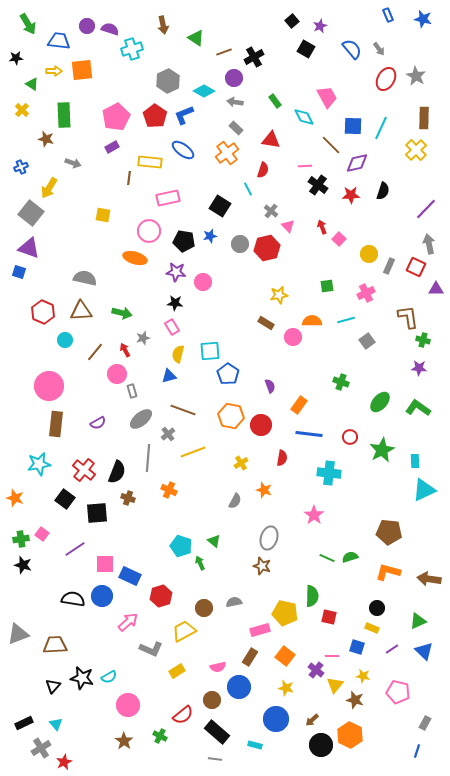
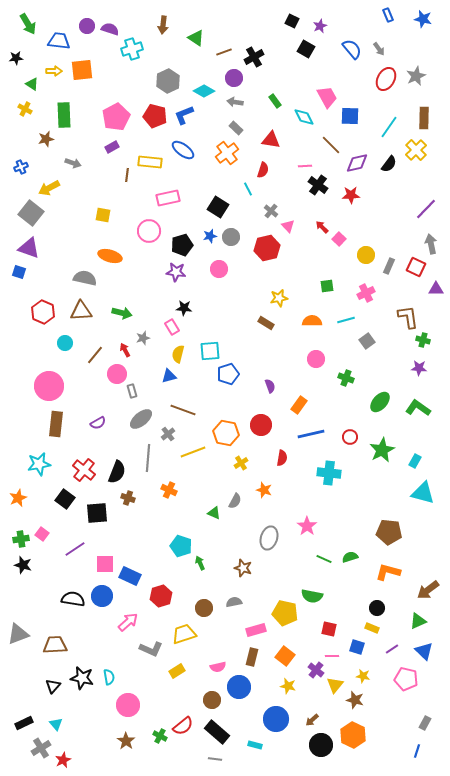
black square at (292, 21): rotated 24 degrees counterclockwise
brown arrow at (163, 25): rotated 18 degrees clockwise
gray star at (416, 76): rotated 18 degrees clockwise
yellow cross at (22, 110): moved 3 px right, 1 px up; rotated 16 degrees counterclockwise
red pentagon at (155, 116): rotated 20 degrees counterclockwise
blue square at (353, 126): moved 3 px left, 10 px up
cyan line at (381, 128): moved 8 px right, 1 px up; rotated 10 degrees clockwise
brown star at (46, 139): rotated 28 degrees counterclockwise
brown line at (129, 178): moved 2 px left, 3 px up
yellow arrow at (49, 188): rotated 30 degrees clockwise
black semicircle at (383, 191): moved 6 px right, 27 px up; rotated 18 degrees clockwise
black square at (220, 206): moved 2 px left, 1 px down
red arrow at (322, 227): rotated 24 degrees counterclockwise
black pentagon at (184, 241): moved 2 px left, 4 px down; rotated 25 degrees counterclockwise
gray circle at (240, 244): moved 9 px left, 7 px up
gray arrow at (429, 244): moved 2 px right
yellow circle at (369, 254): moved 3 px left, 1 px down
orange ellipse at (135, 258): moved 25 px left, 2 px up
pink circle at (203, 282): moved 16 px right, 13 px up
yellow star at (279, 295): moved 3 px down
black star at (175, 303): moved 9 px right, 5 px down
pink circle at (293, 337): moved 23 px right, 22 px down
cyan circle at (65, 340): moved 3 px down
brown line at (95, 352): moved 3 px down
blue pentagon at (228, 374): rotated 20 degrees clockwise
green cross at (341, 382): moved 5 px right, 4 px up
orange hexagon at (231, 416): moved 5 px left, 17 px down
blue line at (309, 434): moved 2 px right; rotated 20 degrees counterclockwise
cyan rectangle at (415, 461): rotated 32 degrees clockwise
cyan triangle at (424, 490): moved 1 px left, 3 px down; rotated 40 degrees clockwise
orange star at (15, 498): moved 3 px right; rotated 30 degrees clockwise
pink star at (314, 515): moved 7 px left, 11 px down
green triangle at (214, 541): moved 28 px up; rotated 16 degrees counterclockwise
green line at (327, 558): moved 3 px left, 1 px down
brown star at (262, 566): moved 19 px left, 2 px down
brown arrow at (429, 579): moved 1 px left, 11 px down; rotated 45 degrees counterclockwise
green semicircle at (312, 596): rotated 100 degrees clockwise
red square at (329, 617): moved 12 px down
pink rectangle at (260, 630): moved 4 px left
yellow trapezoid at (184, 631): moved 3 px down; rotated 10 degrees clockwise
brown rectangle at (250, 657): moved 2 px right; rotated 18 degrees counterclockwise
cyan semicircle at (109, 677): rotated 70 degrees counterclockwise
yellow star at (286, 688): moved 2 px right, 2 px up
pink pentagon at (398, 692): moved 8 px right, 13 px up
red semicircle at (183, 715): moved 11 px down
orange hexagon at (350, 735): moved 3 px right
brown star at (124, 741): moved 2 px right
red star at (64, 762): moved 1 px left, 2 px up
